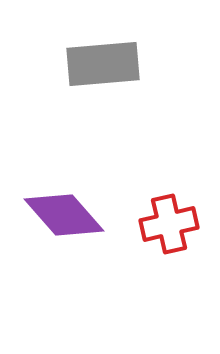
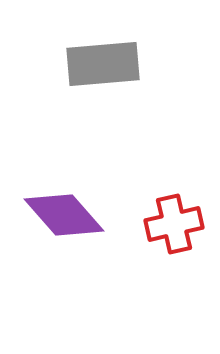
red cross: moved 5 px right
